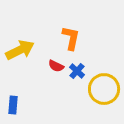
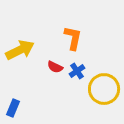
orange L-shape: moved 2 px right
red semicircle: moved 1 px left, 1 px down
blue cross: rotated 14 degrees clockwise
blue rectangle: moved 3 px down; rotated 18 degrees clockwise
